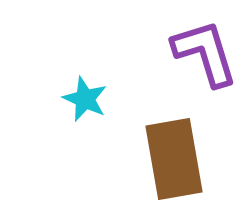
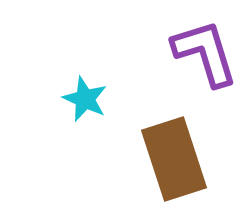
brown rectangle: rotated 8 degrees counterclockwise
